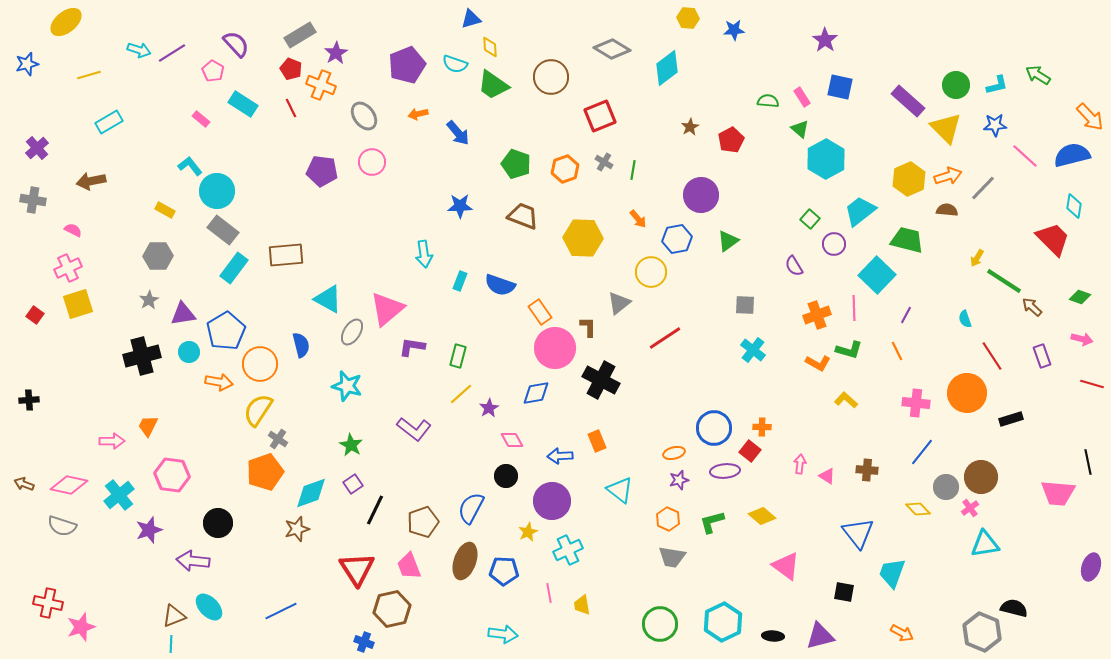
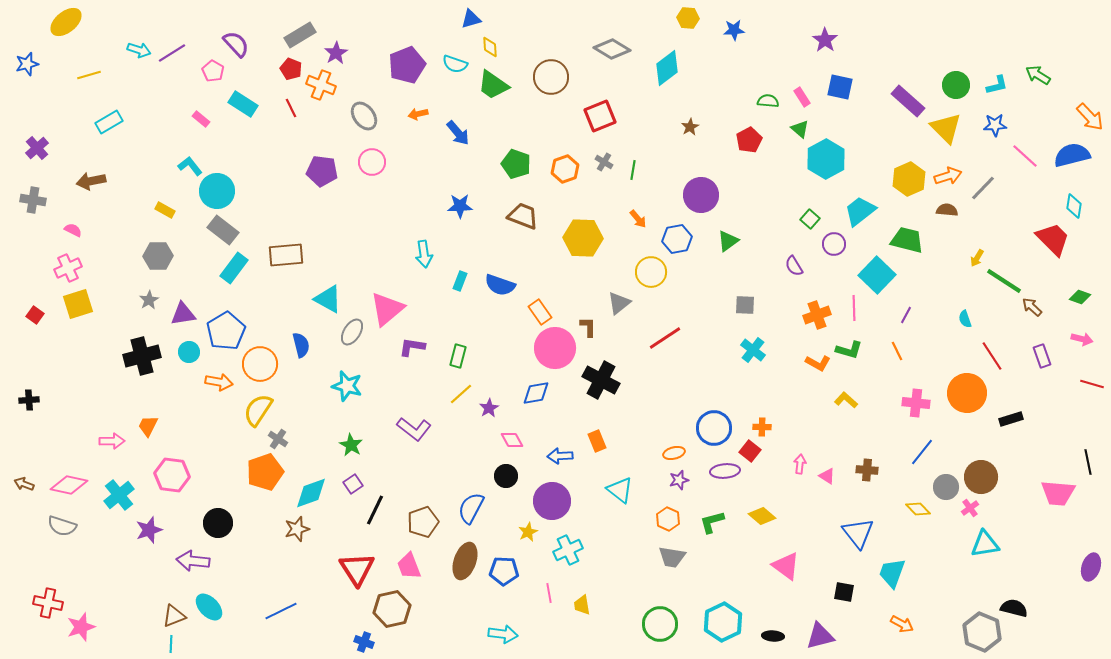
red pentagon at (731, 140): moved 18 px right
orange arrow at (902, 633): moved 9 px up
